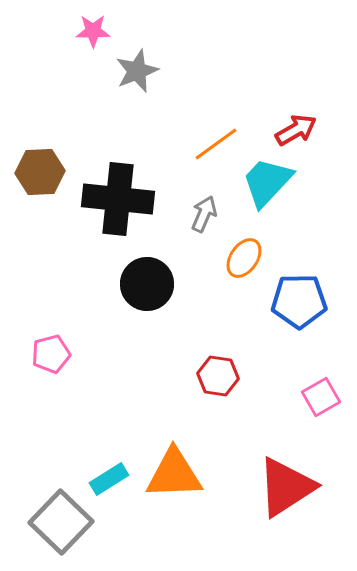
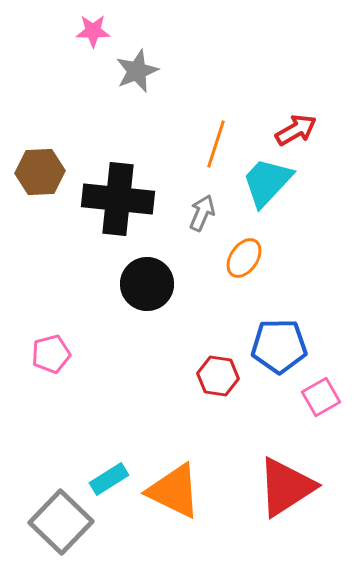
orange line: rotated 36 degrees counterclockwise
gray arrow: moved 2 px left, 1 px up
blue pentagon: moved 20 px left, 45 px down
orange triangle: moved 17 px down; rotated 28 degrees clockwise
